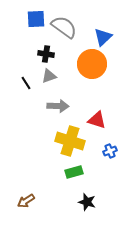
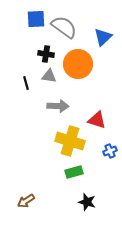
orange circle: moved 14 px left
gray triangle: rotated 28 degrees clockwise
black line: rotated 16 degrees clockwise
